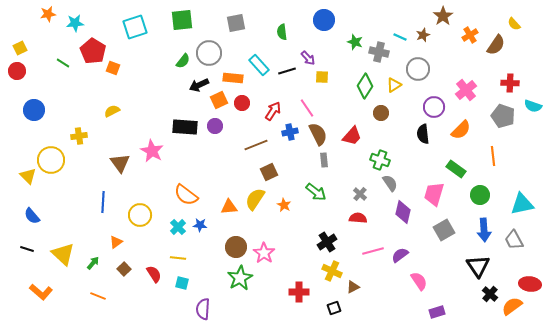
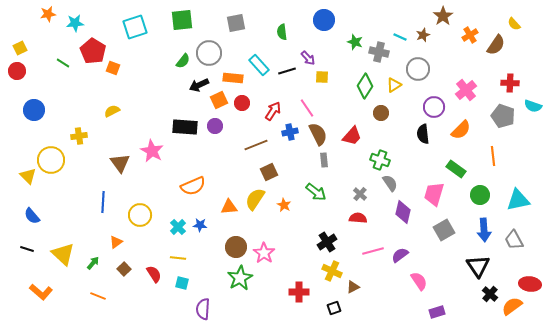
orange semicircle at (186, 195): moved 7 px right, 9 px up; rotated 60 degrees counterclockwise
cyan triangle at (522, 204): moved 4 px left, 4 px up
